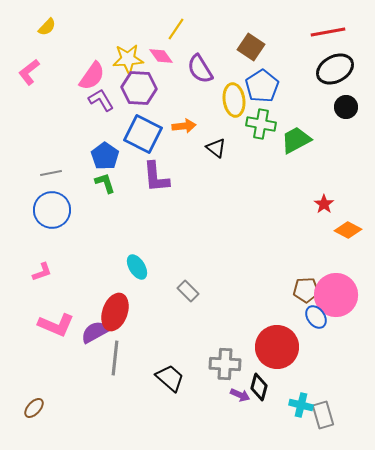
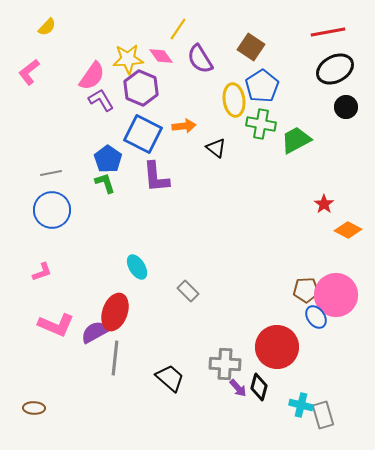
yellow line at (176, 29): moved 2 px right
purple semicircle at (200, 69): moved 10 px up
purple hexagon at (139, 88): moved 2 px right; rotated 20 degrees clockwise
blue pentagon at (105, 156): moved 3 px right, 3 px down
purple arrow at (240, 395): moved 2 px left, 7 px up; rotated 24 degrees clockwise
brown ellipse at (34, 408): rotated 50 degrees clockwise
